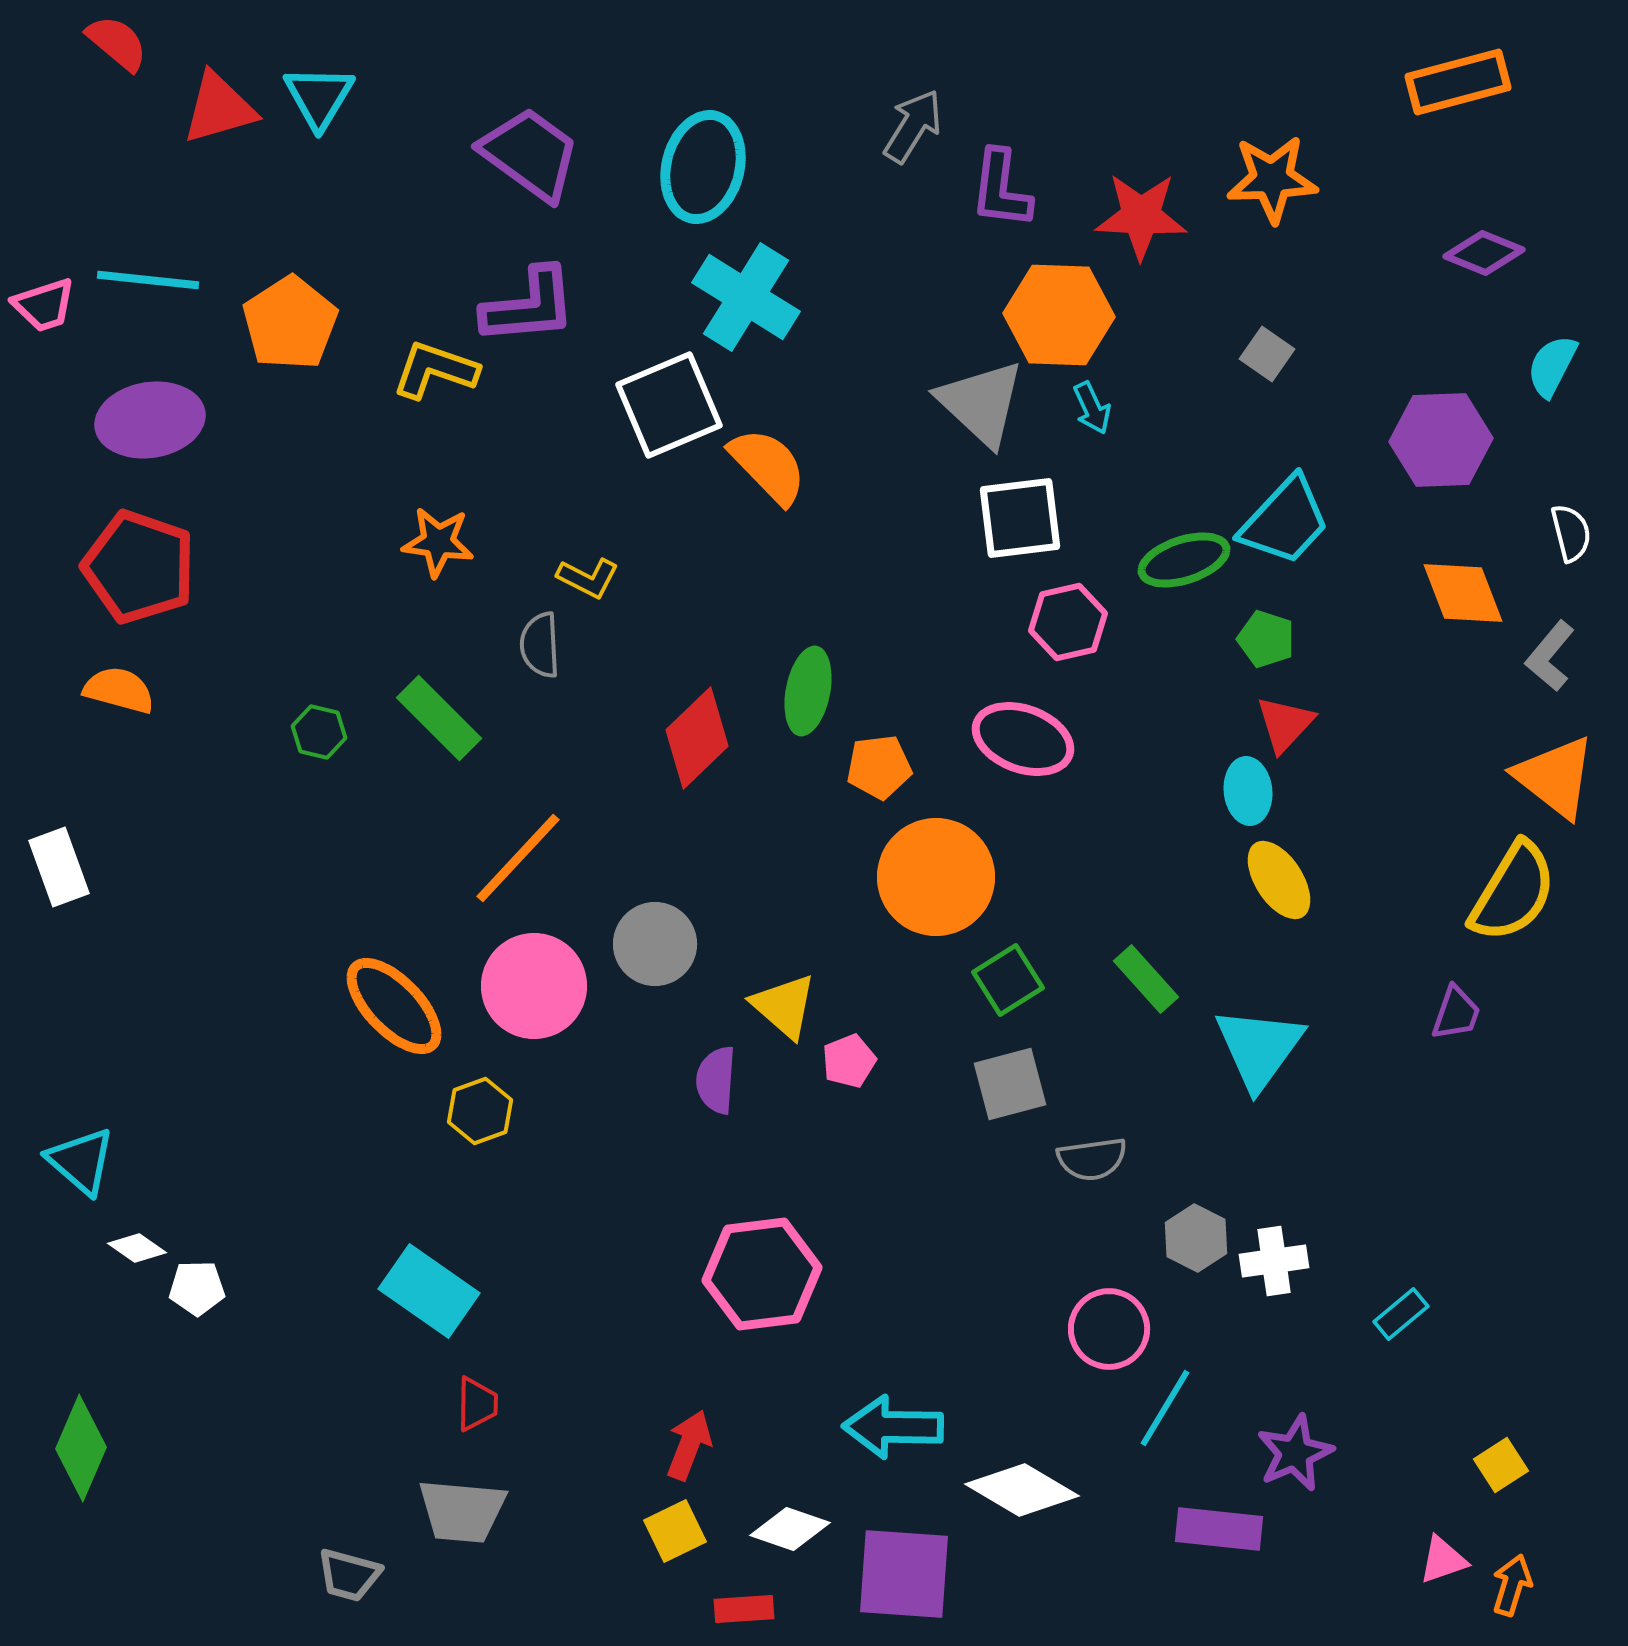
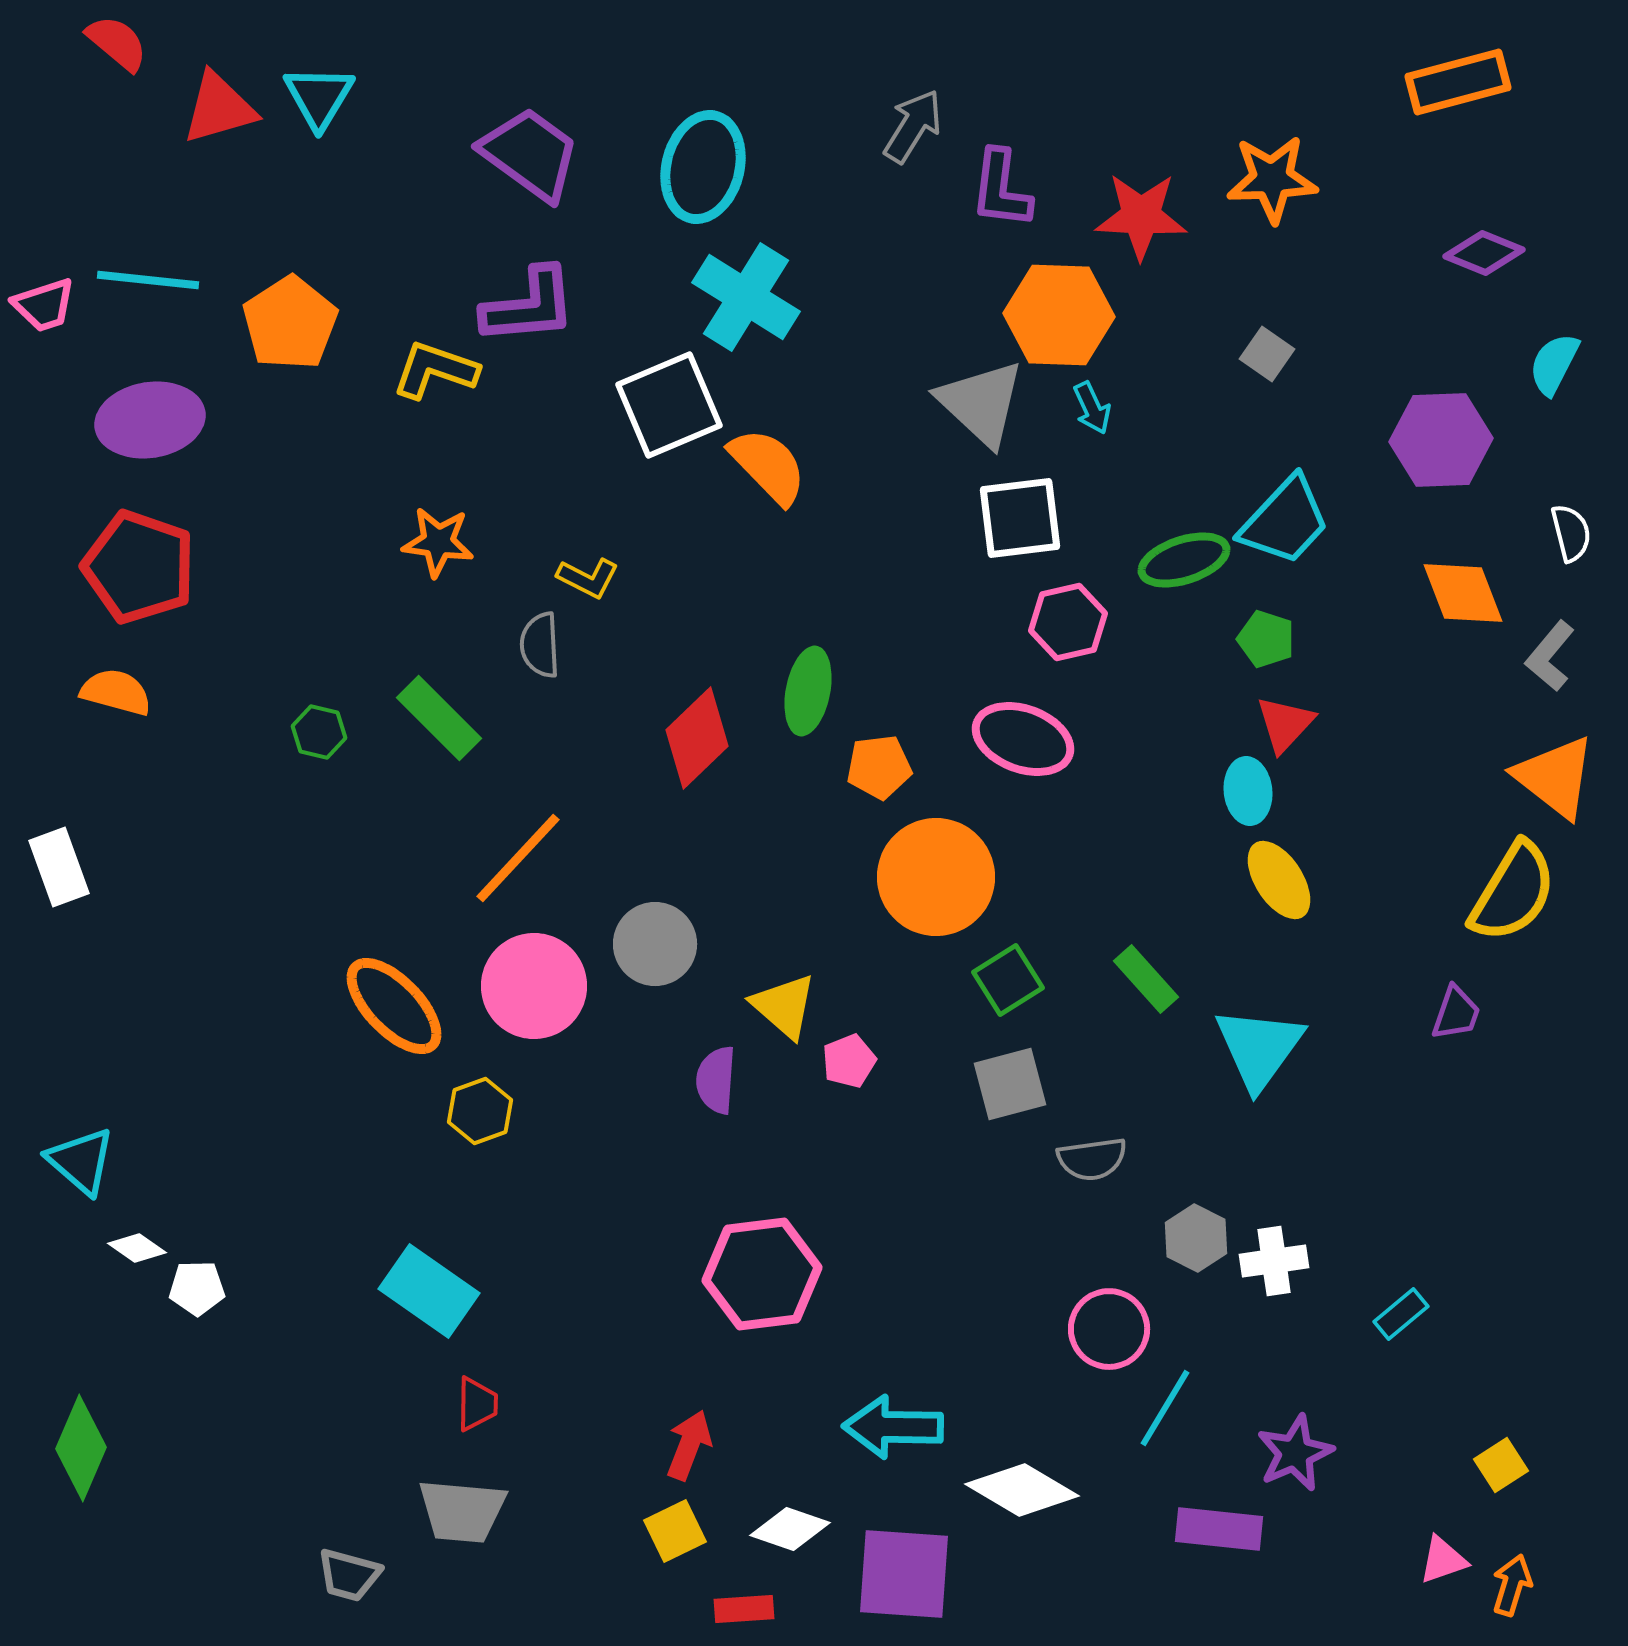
cyan semicircle at (1552, 366): moved 2 px right, 2 px up
orange semicircle at (119, 690): moved 3 px left, 2 px down
